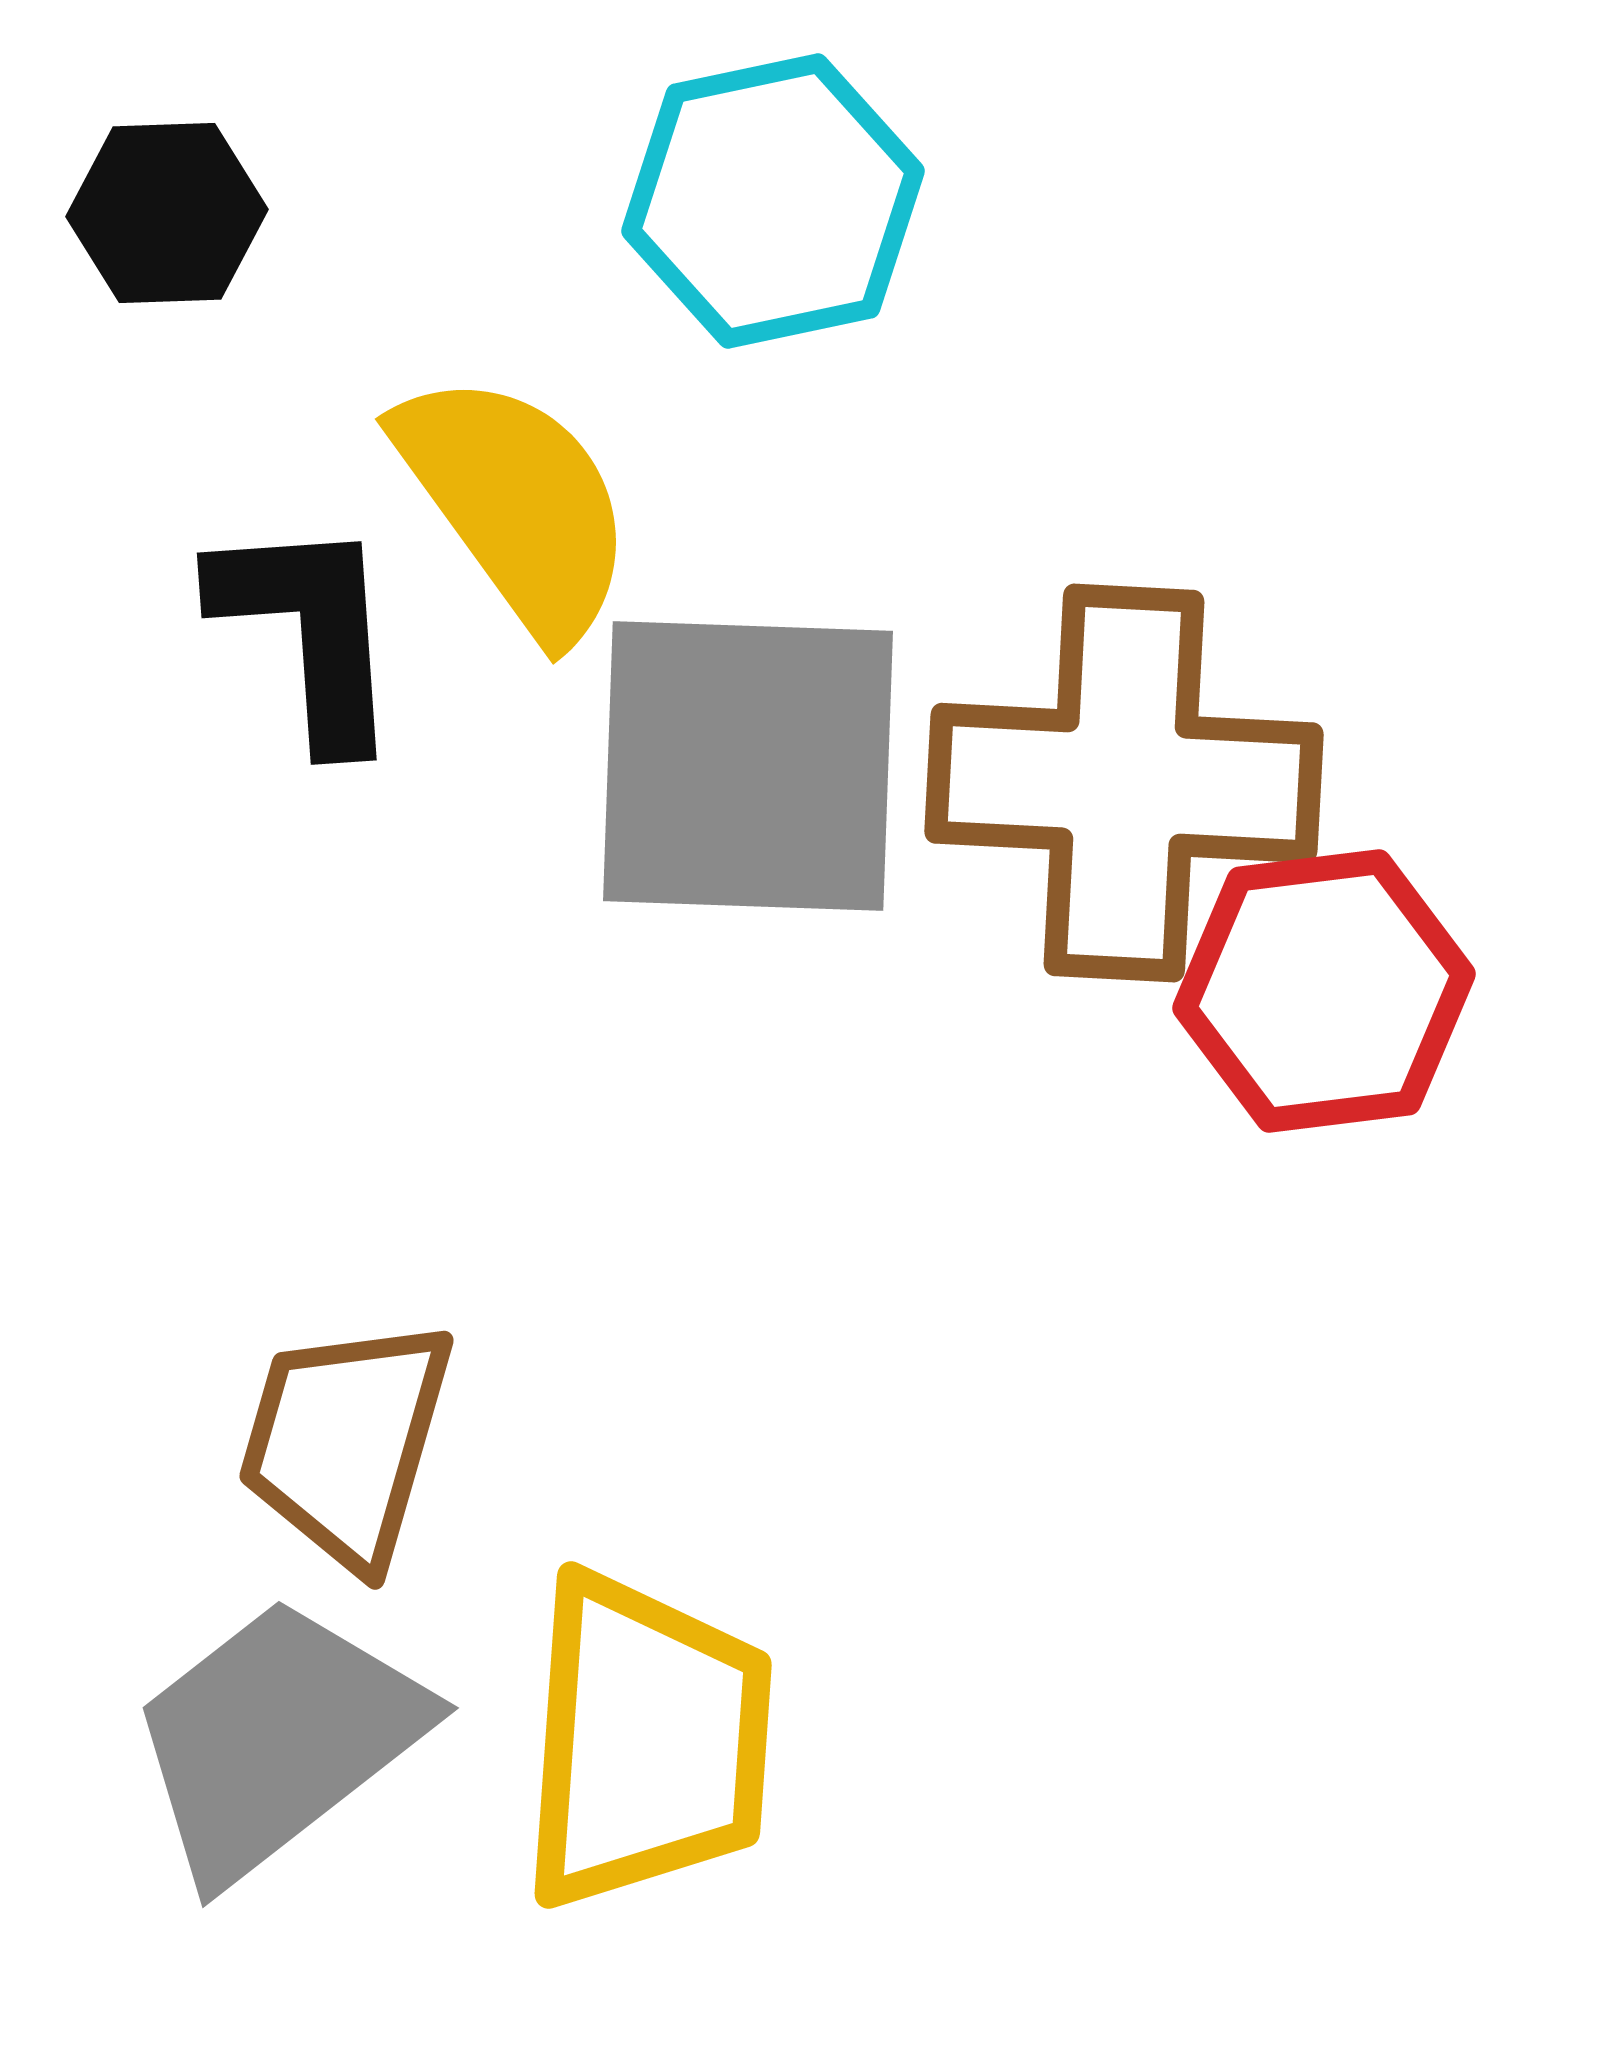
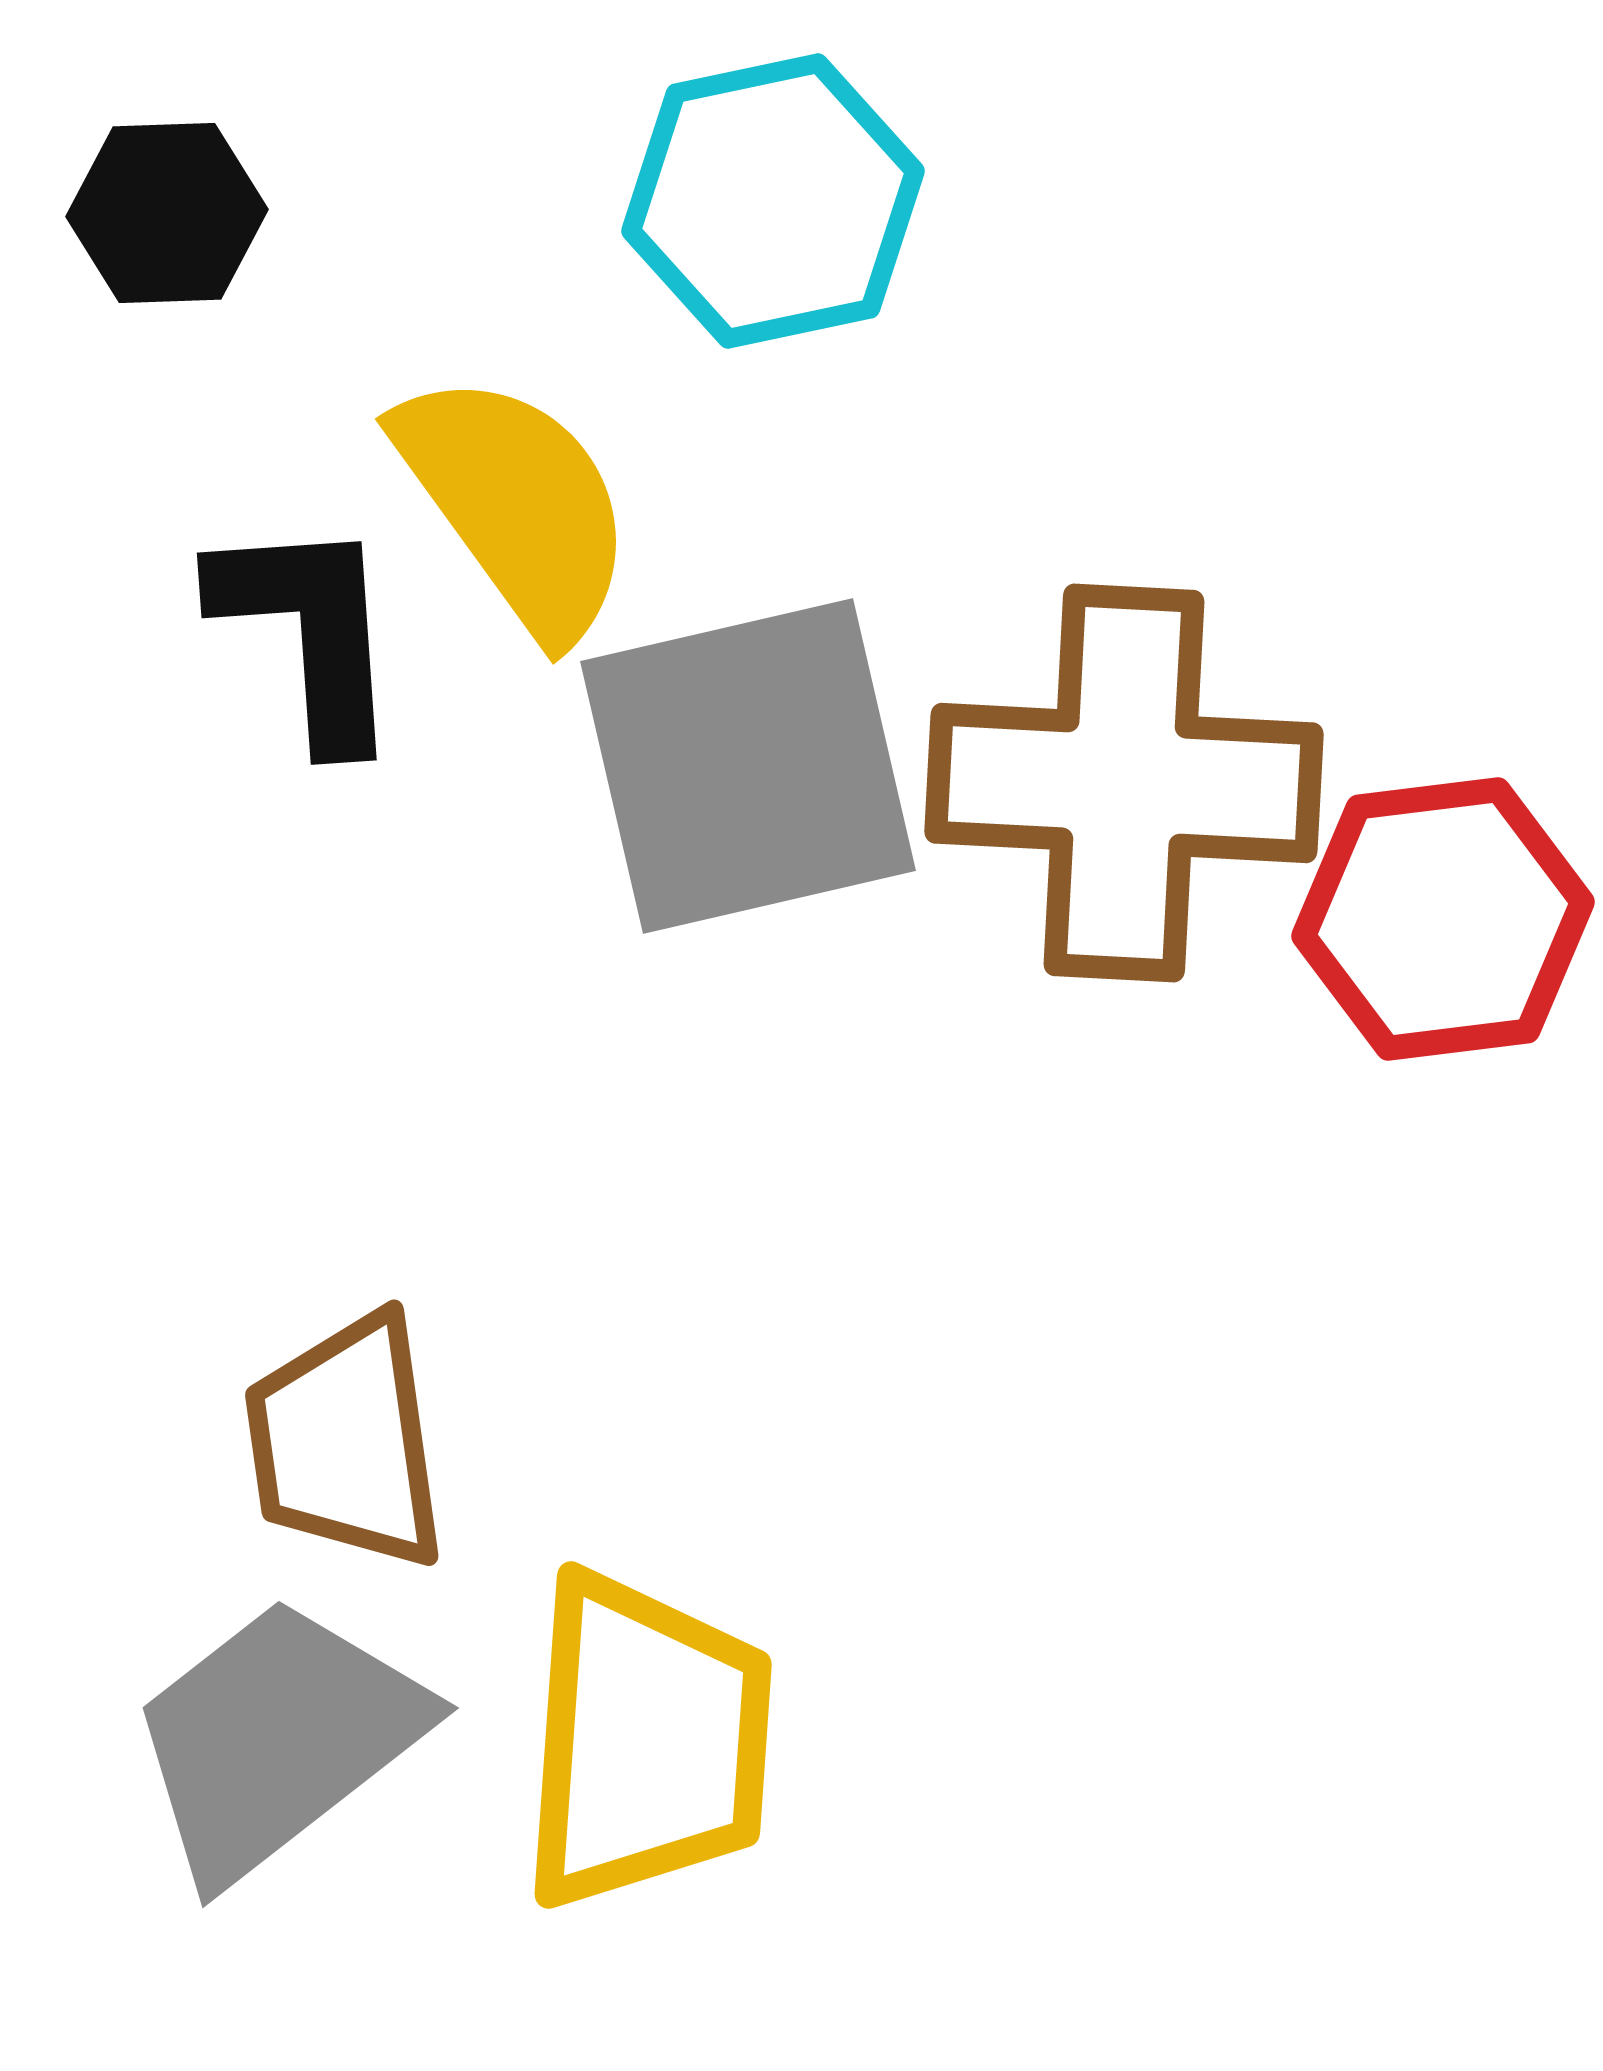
gray square: rotated 15 degrees counterclockwise
red hexagon: moved 119 px right, 72 px up
brown trapezoid: rotated 24 degrees counterclockwise
